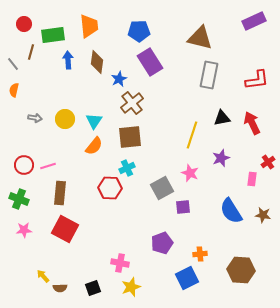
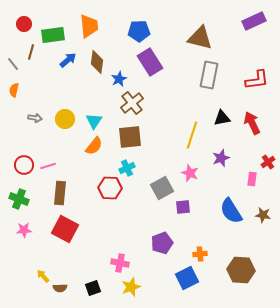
blue arrow at (68, 60): rotated 54 degrees clockwise
